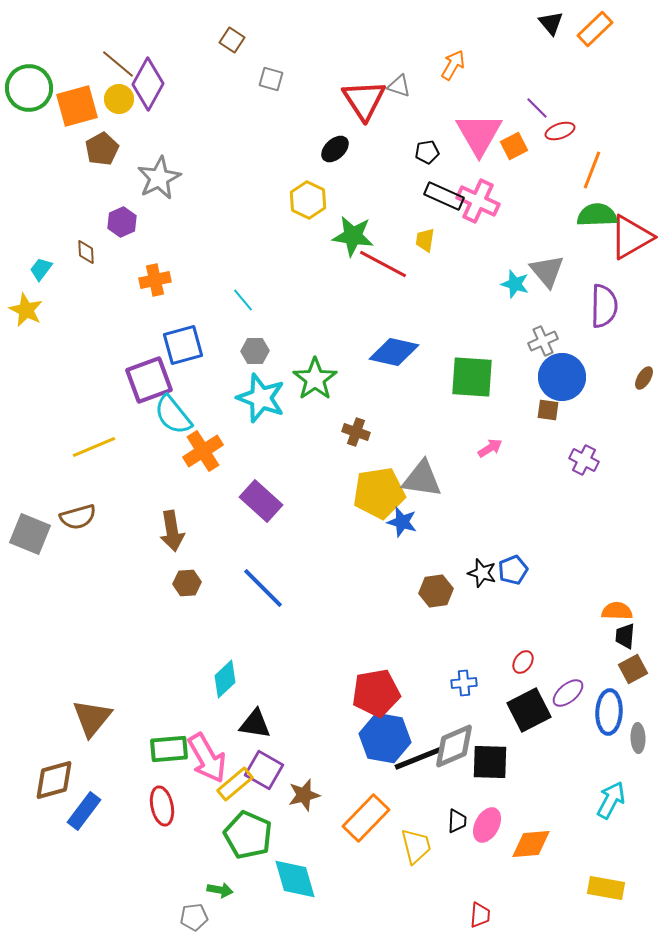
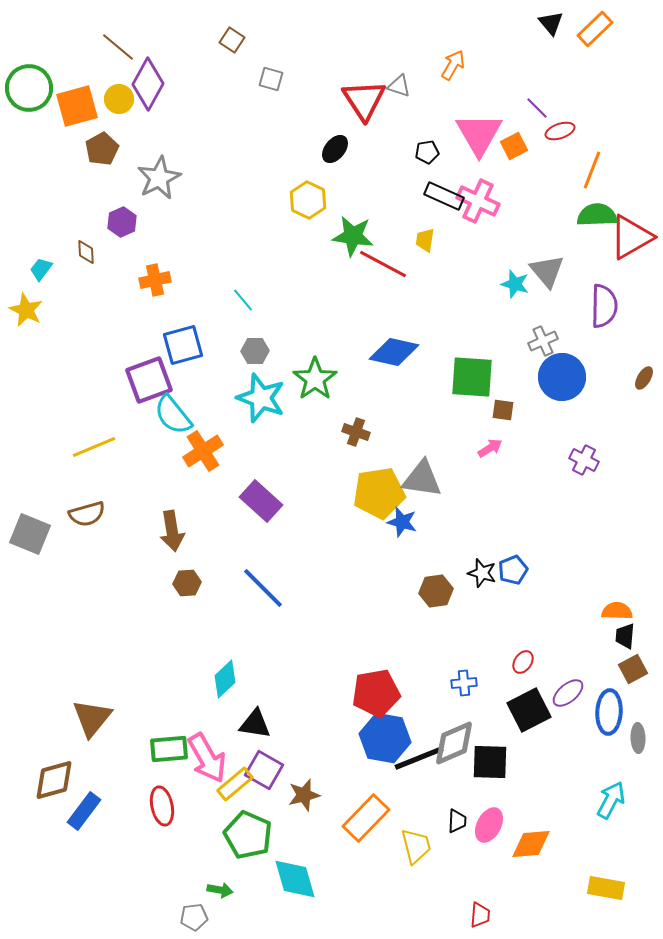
brown line at (118, 64): moved 17 px up
black ellipse at (335, 149): rotated 8 degrees counterclockwise
brown square at (548, 410): moved 45 px left
brown semicircle at (78, 517): moved 9 px right, 3 px up
gray diamond at (454, 746): moved 3 px up
pink ellipse at (487, 825): moved 2 px right
